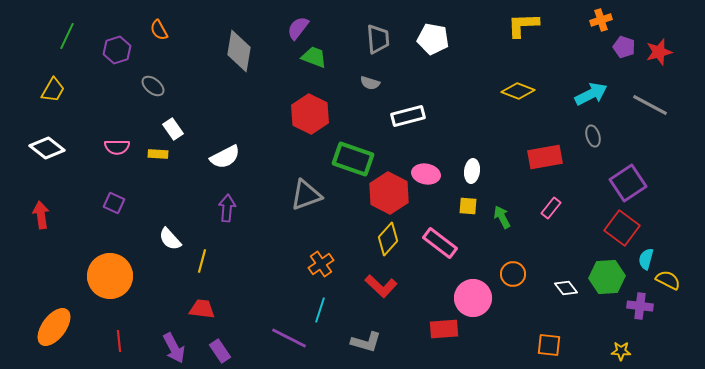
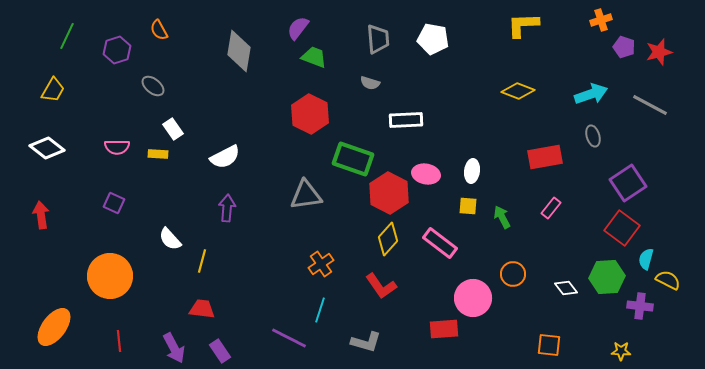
cyan arrow at (591, 94): rotated 8 degrees clockwise
white rectangle at (408, 116): moved 2 px left, 4 px down; rotated 12 degrees clockwise
gray triangle at (306, 195): rotated 12 degrees clockwise
red L-shape at (381, 286): rotated 12 degrees clockwise
